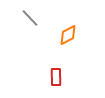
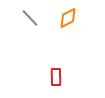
orange diamond: moved 17 px up
